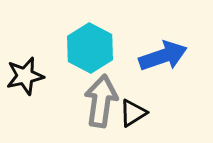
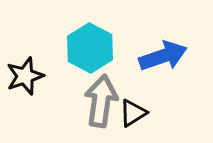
black star: rotated 6 degrees counterclockwise
